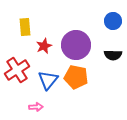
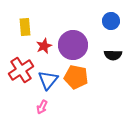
blue circle: moved 2 px left
purple circle: moved 3 px left
red cross: moved 4 px right
pink arrow: moved 6 px right; rotated 120 degrees clockwise
